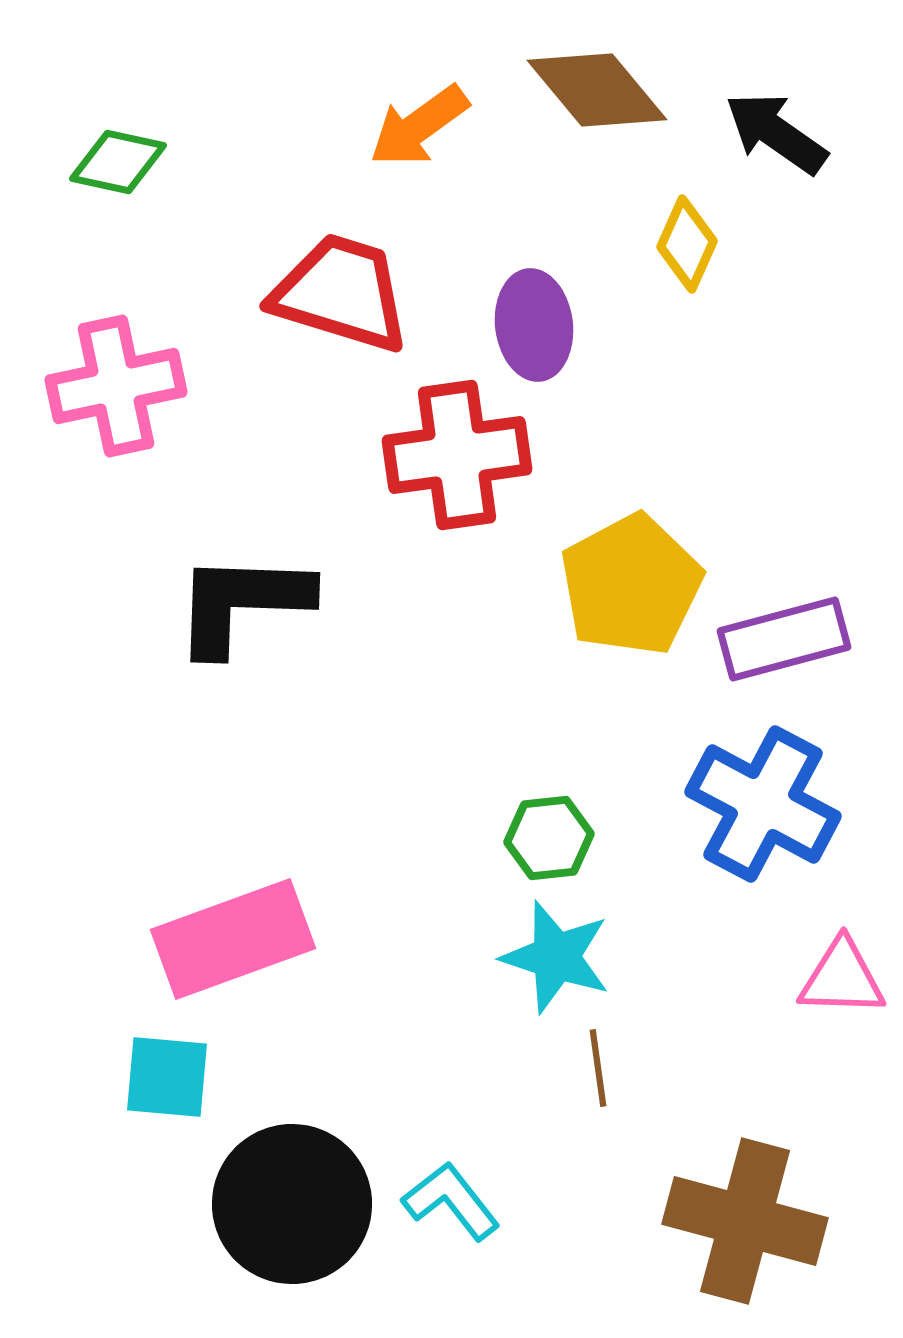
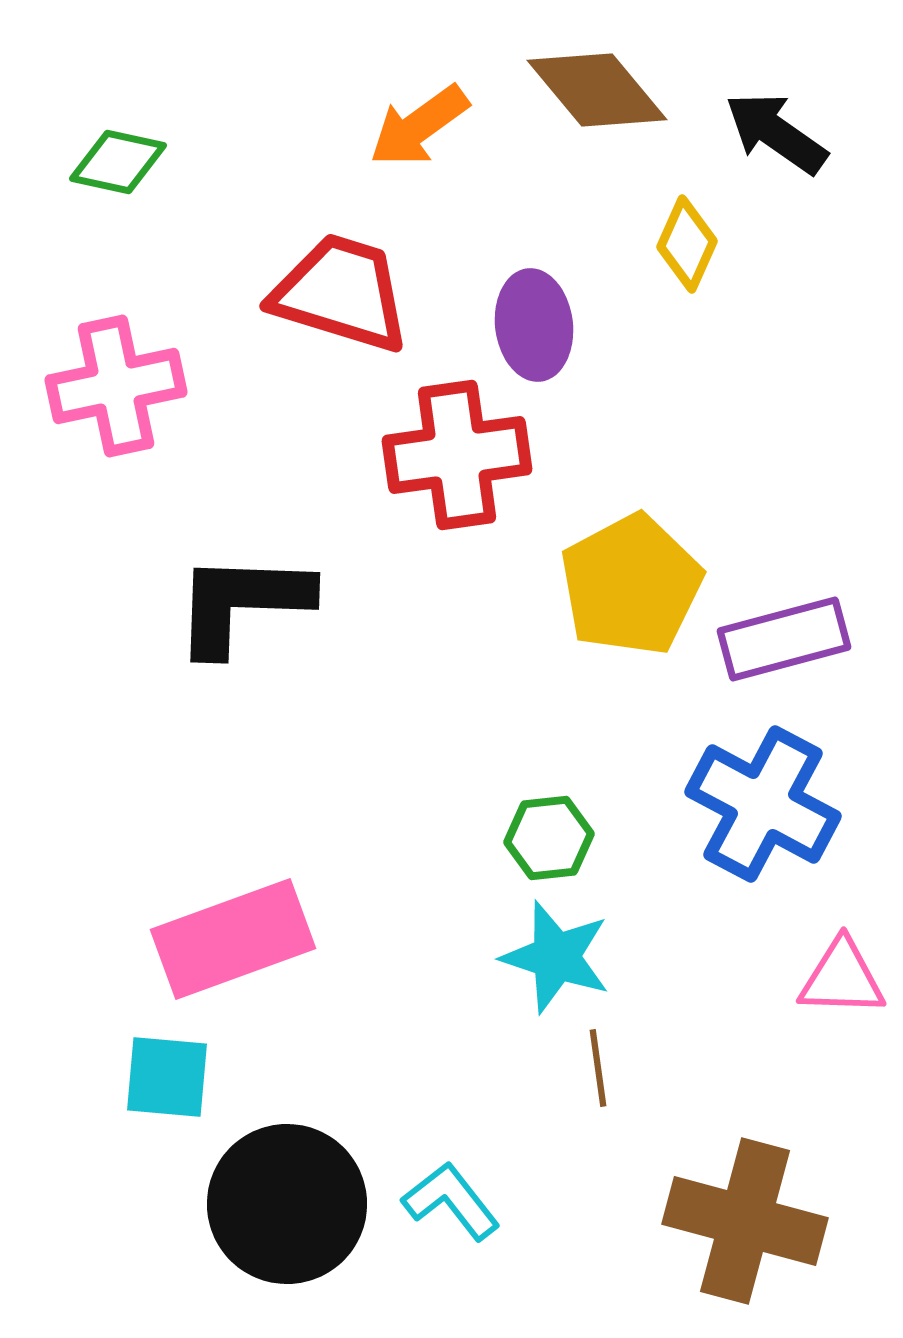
black circle: moved 5 px left
